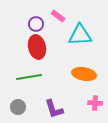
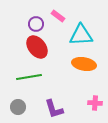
cyan triangle: moved 1 px right
red ellipse: rotated 25 degrees counterclockwise
orange ellipse: moved 10 px up
